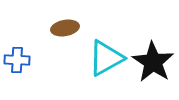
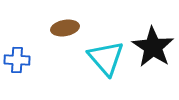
cyan triangle: rotated 42 degrees counterclockwise
black star: moved 15 px up
